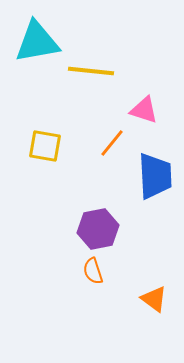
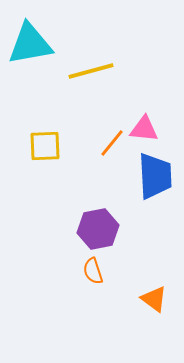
cyan triangle: moved 7 px left, 2 px down
yellow line: rotated 21 degrees counterclockwise
pink triangle: moved 19 px down; rotated 12 degrees counterclockwise
yellow square: rotated 12 degrees counterclockwise
